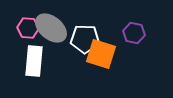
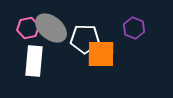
pink hexagon: rotated 15 degrees counterclockwise
purple hexagon: moved 5 px up; rotated 10 degrees clockwise
orange square: rotated 16 degrees counterclockwise
